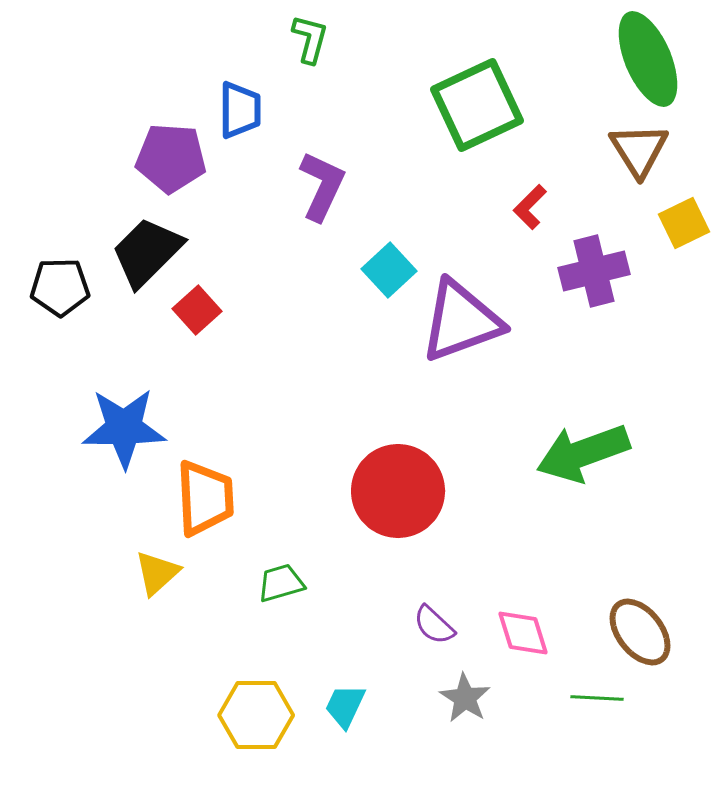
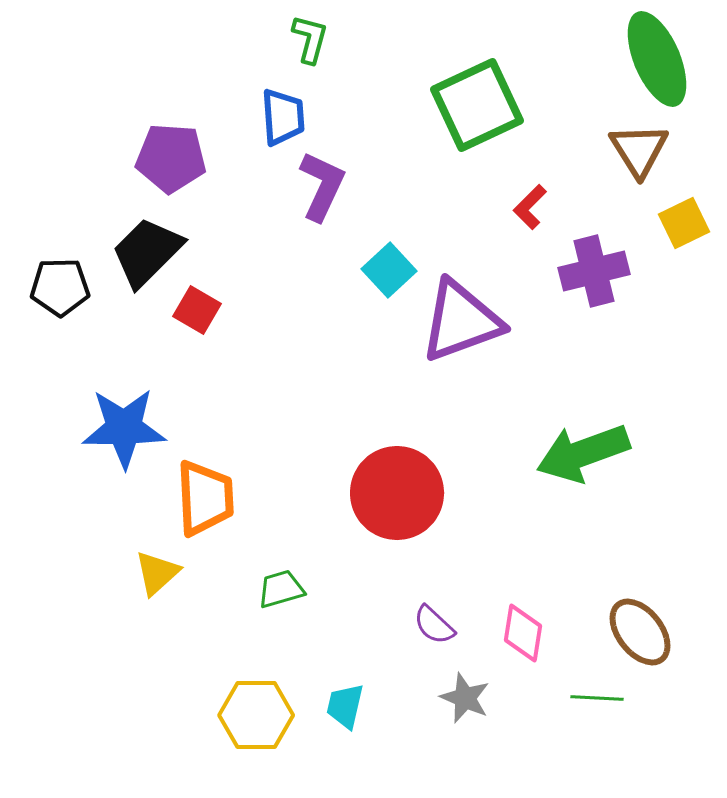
green ellipse: moved 9 px right
blue trapezoid: moved 43 px right, 7 px down; rotated 4 degrees counterclockwise
red square: rotated 18 degrees counterclockwise
red circle: moved 1 px left, 2 px down
green trapezoid: moved 6 px down
pink diamond: rotated 26 degrees clockwise
gray star: rotated 9 degrees counterclockwise
cyan trapezoid: rotated 12 degrees counterclockwise
